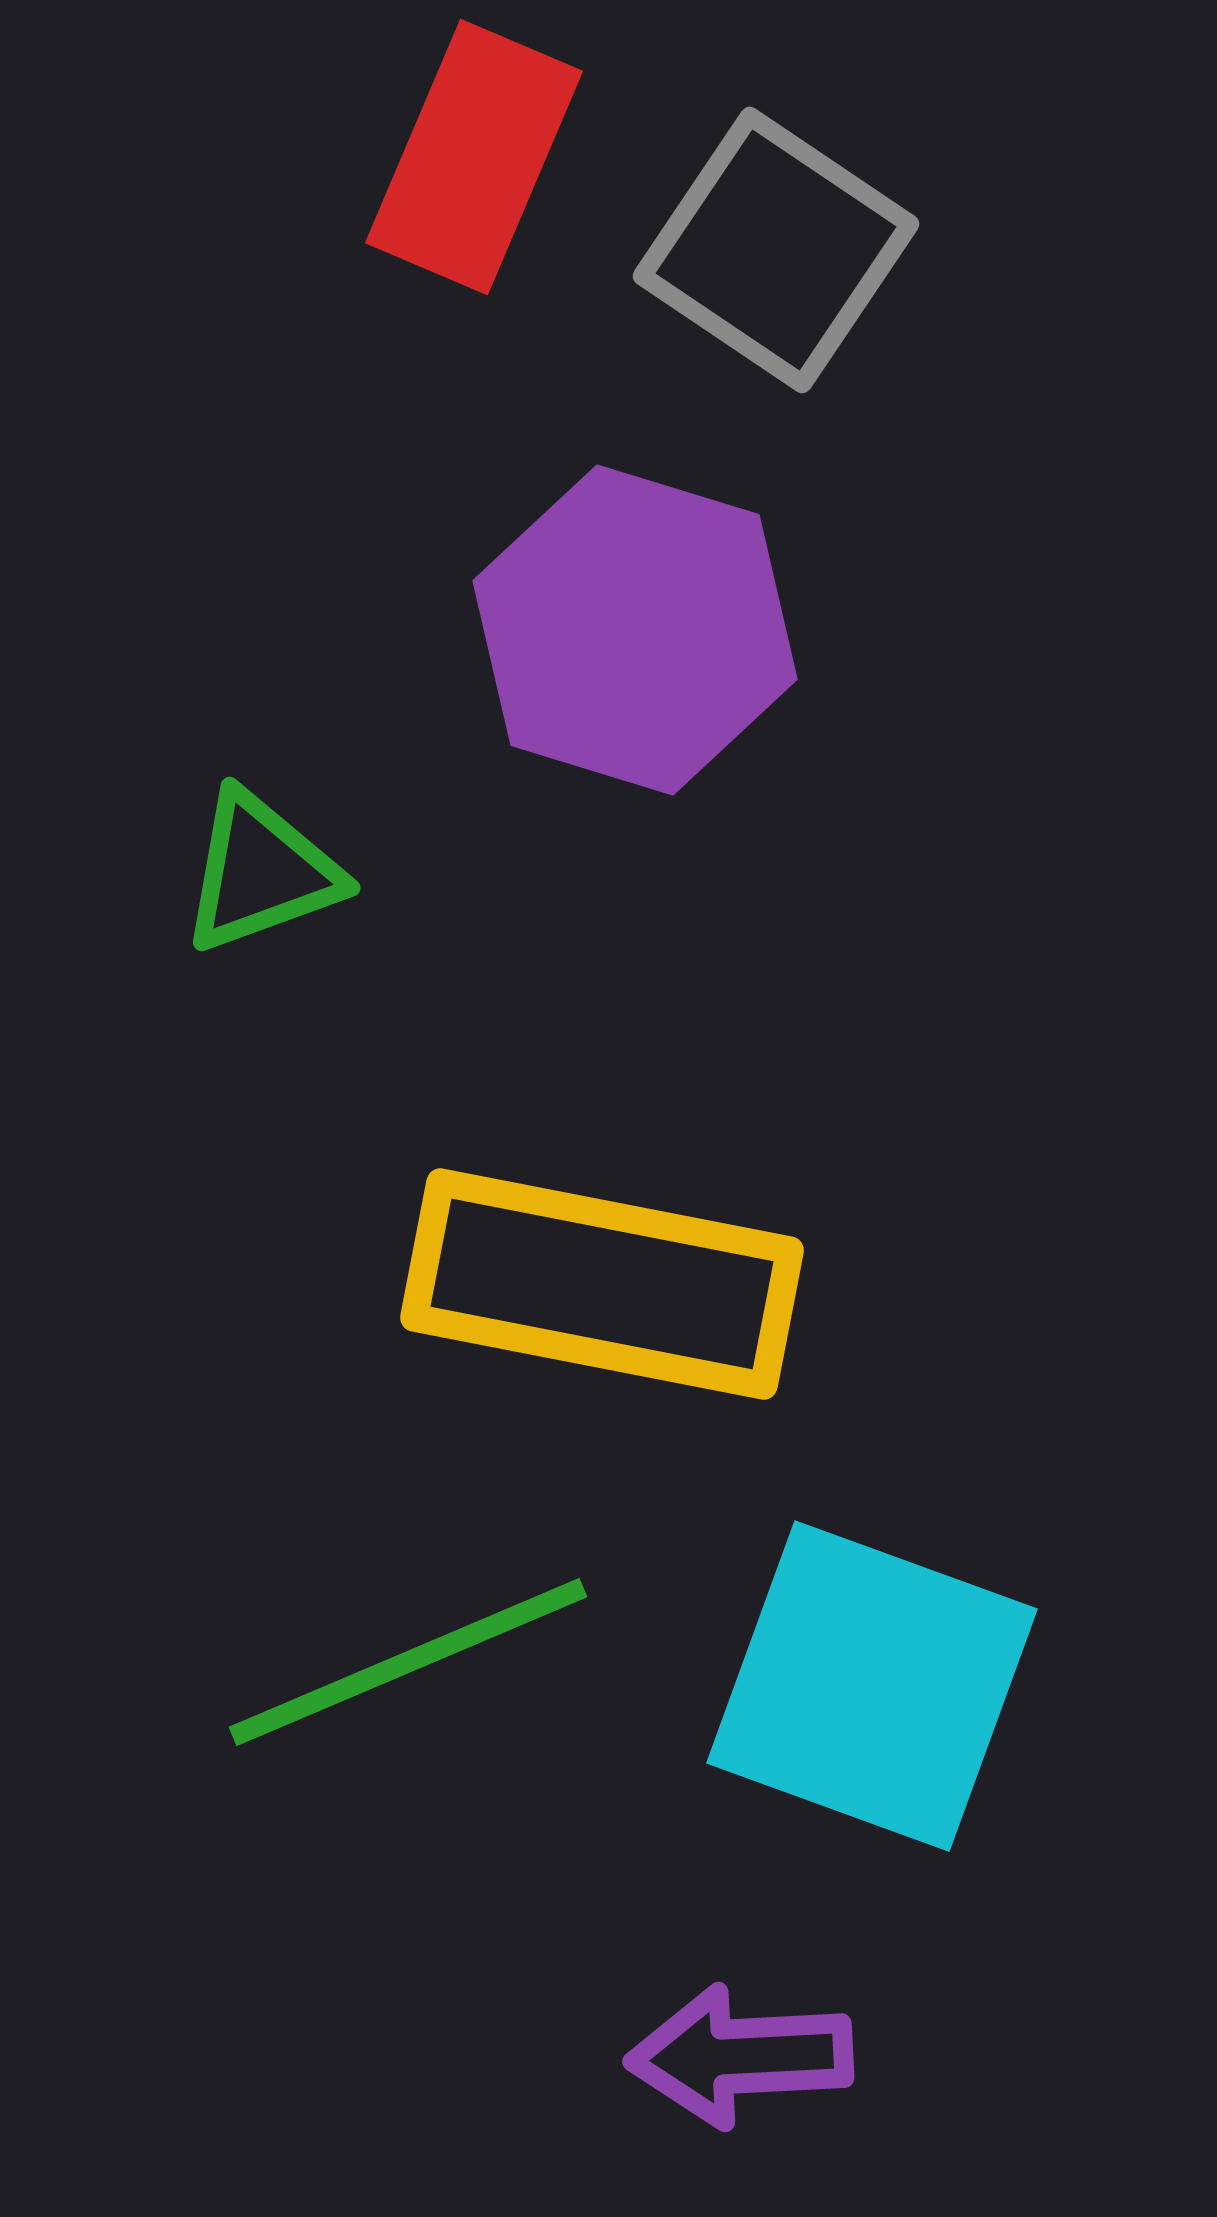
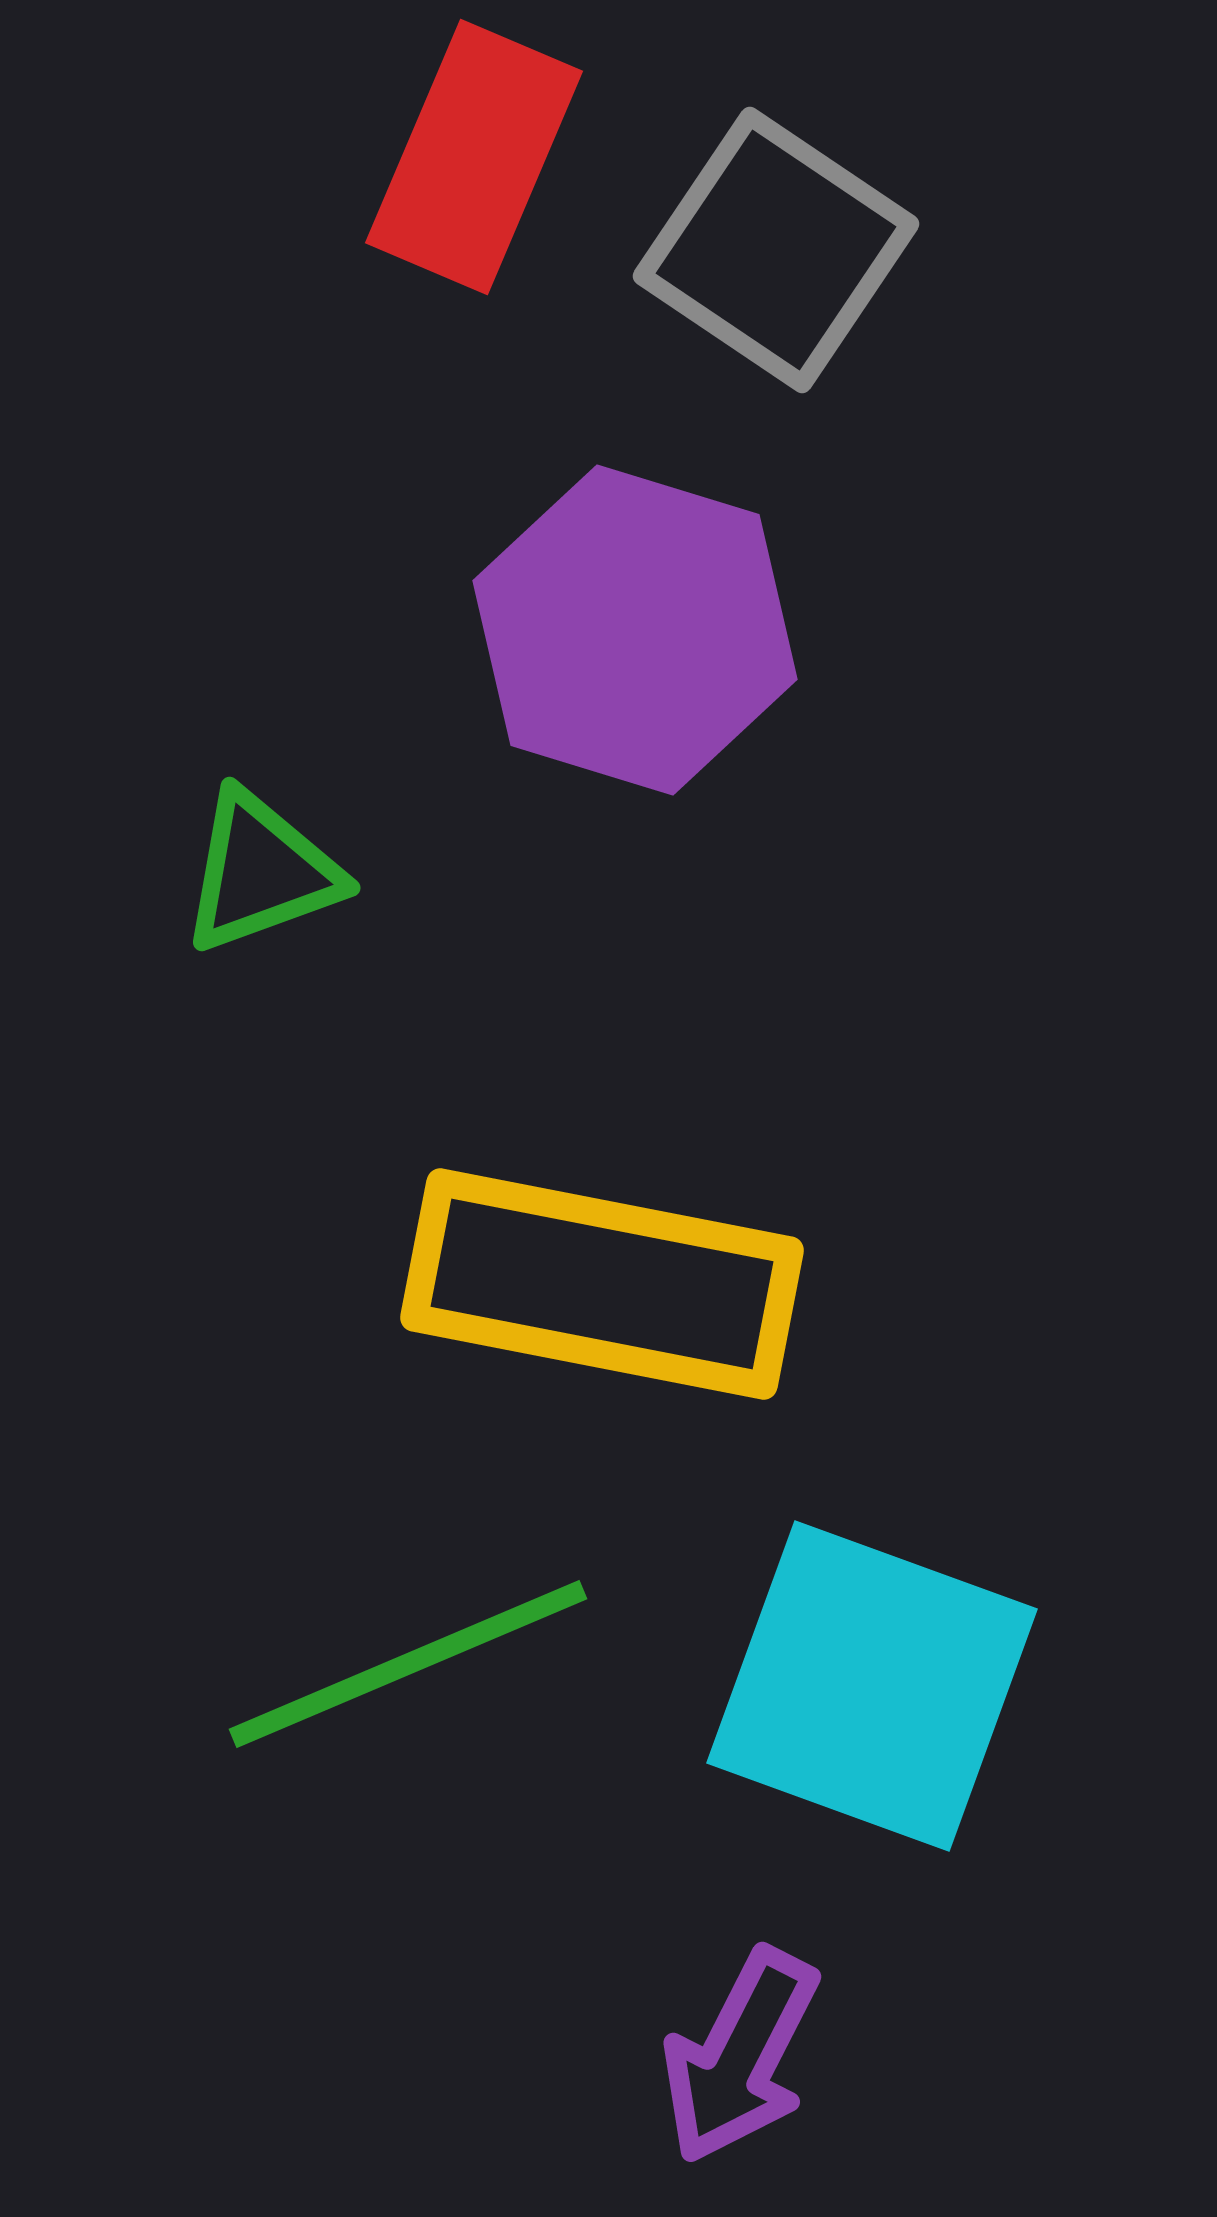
green line: moved 2 px down
purple arrow: rotated 60 degrees counterclockwise
